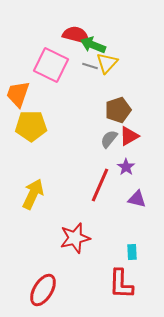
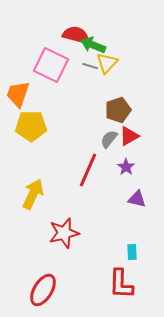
red line: moved 12 px left, 15 px up
red star: moved 11 px left, 5 px up
